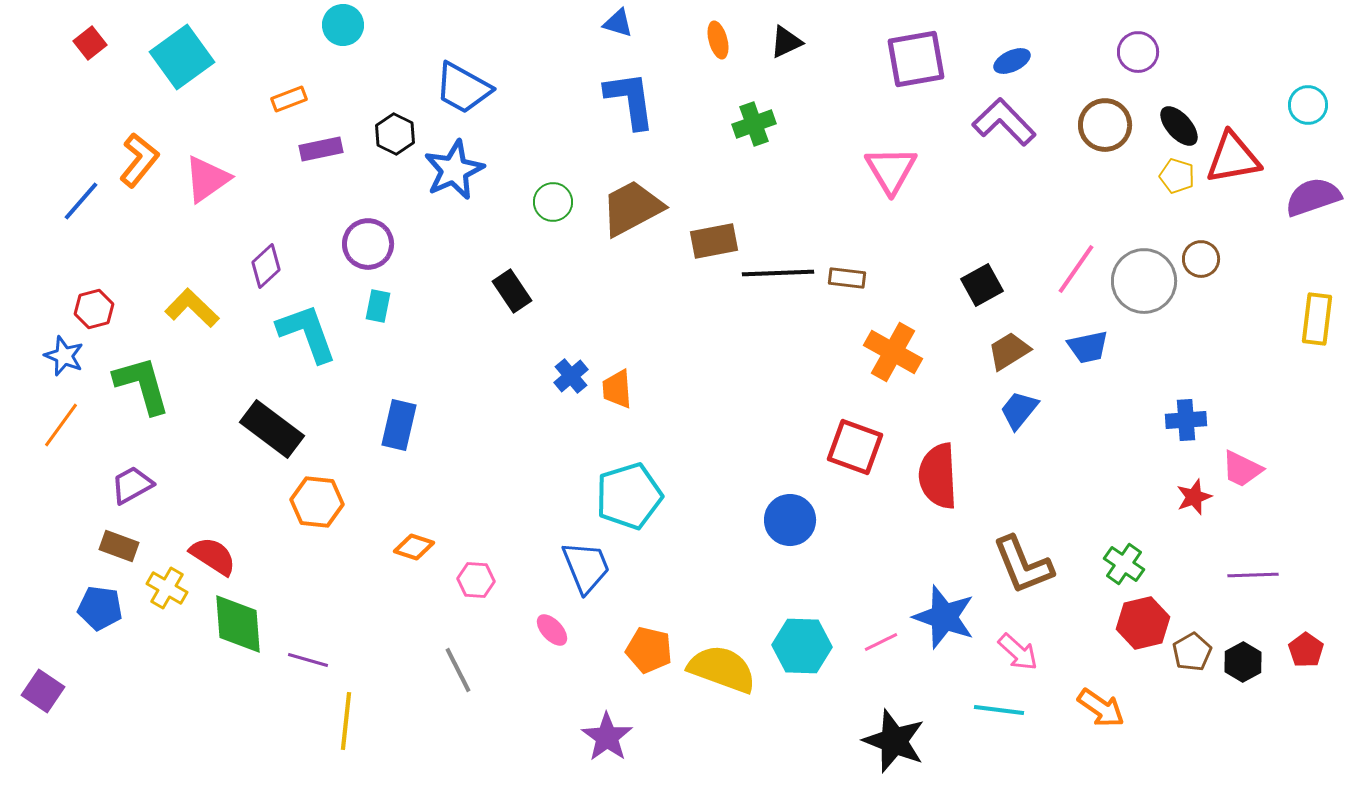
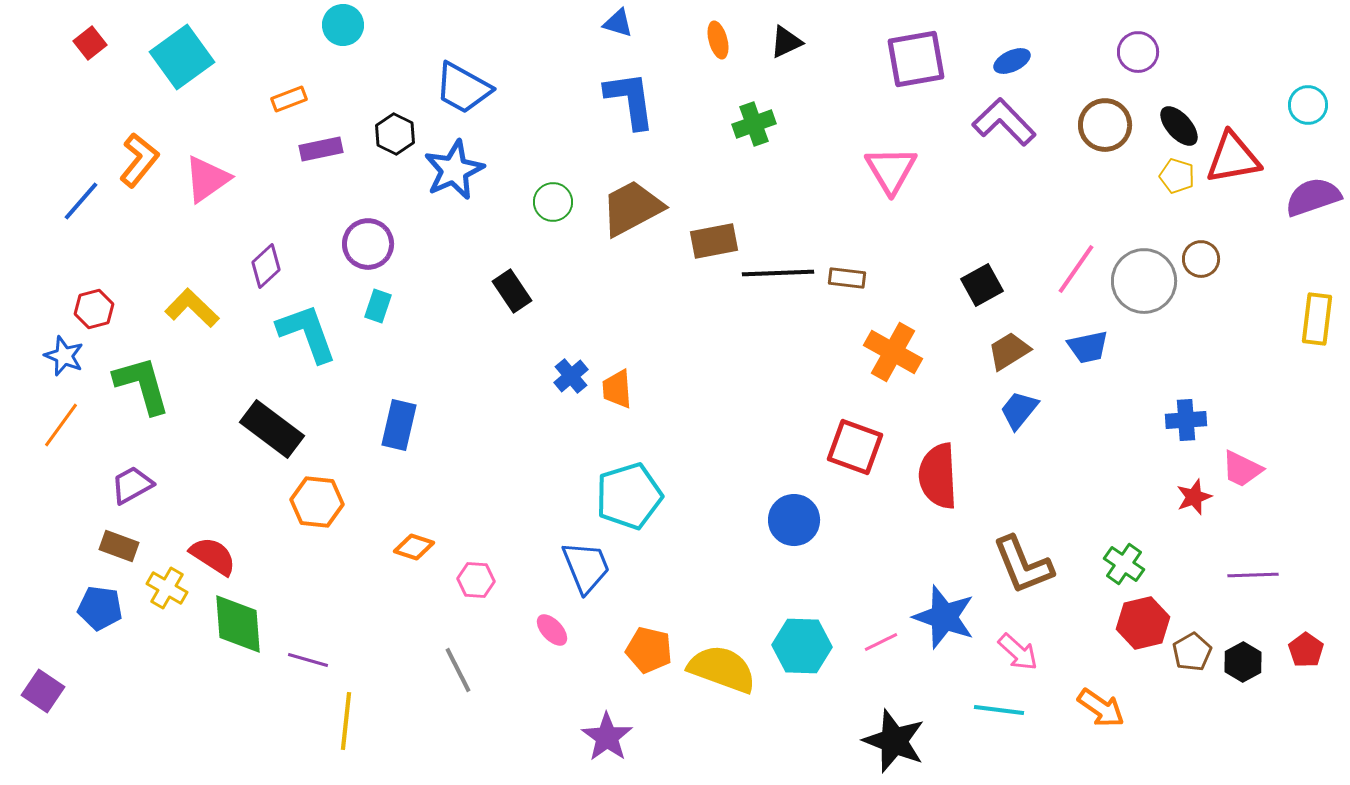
cyan rectangle at (378, 306): rotated 8 degrees clockwise
blue circle at (790, 520): moved 4 px right
